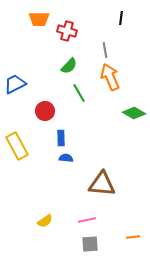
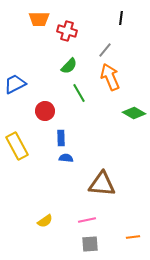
gray line: rotated 49 degrees clockwise
